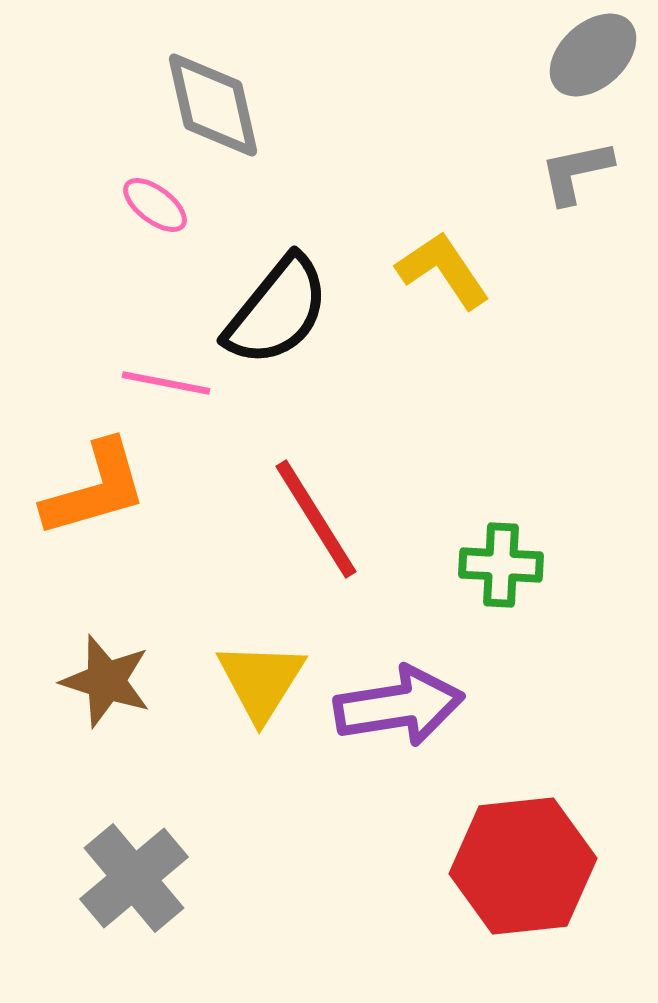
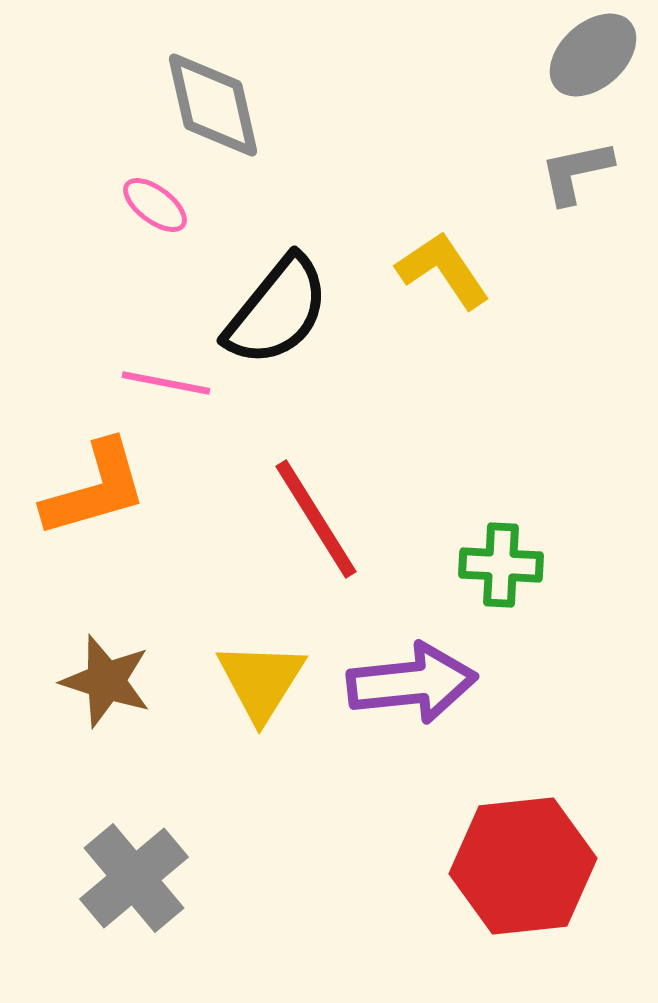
purple arrow: moved 13 px right, 23 px up; rotated 3 degrees clockwise
